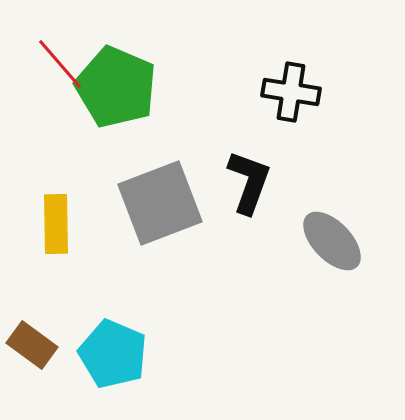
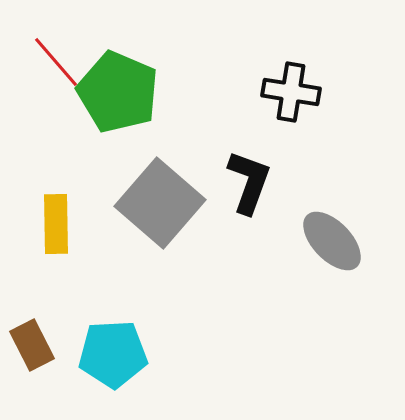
red line: moved 4 px left, 2 px up
green pentagon: moved 2 px right, 5 px down
gray square: rotated 28 degrees counterclockwise
brown rectangle: rotated 27 degrees clockwise
cyan pentagon: rotated 26 degrees counterclockwise
